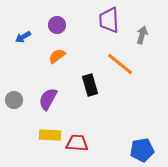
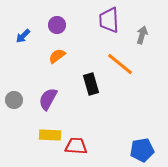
blue arrow: moved 1 px up; rotated 14 degrees counterclockwise
black rectangle: moved 1 px right, 1 px up
red trapezoid: moved 1 px left, 3 px down
